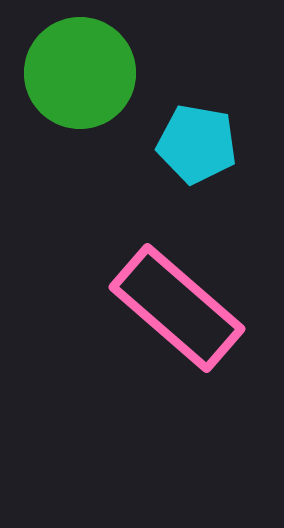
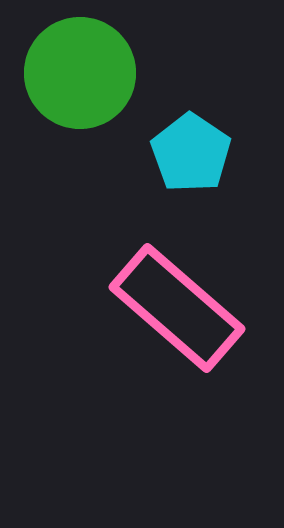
cyan pentagon: moved 6 px left, 9 px down; rotated 24 degrees clockwise
